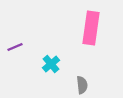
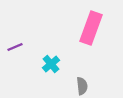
pink rectangle: rotated 12 degrees clockwise
gray semicircle: moved 1 px down
